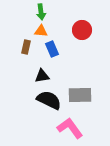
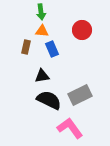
orange triangle: moved 1 px right
gray rectangle: rotated 25 degrees counterclockwise
